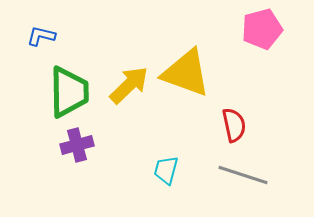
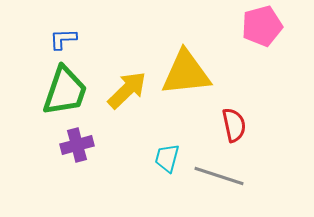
pink pentagon: moved 3 px up
blue L-shape: moved 22 px right, 3 px down; rotated 16 degrees counterclockwise
yellow triangle: rotated 26 degrees counterclockwise
yellow arrow: moved 2 px left, 5 px down
green trapezoid: moved 4 px left, 1 px up; rotated 20 degrees clockwise
cyan trapezoid: moved 1 px right, 12 px up
gray line: moved 24 px left, 1 px down
